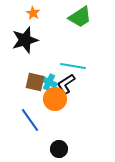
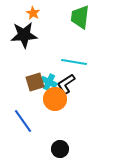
green trapezoid: rotated 130 degrees clockwise
black star: moved 1 px left, 5 px up; rotated 12 degrees clockwise
cyan line: moved 1 px right, 4 px up
brown square: rotated 30 degrees counterclockwise
blue line: moved 7 px left, 1 px down
black circle: moved 1 px right
